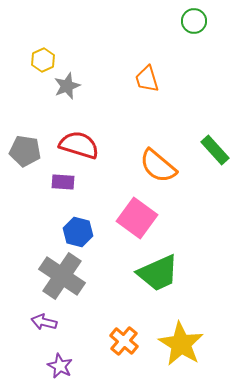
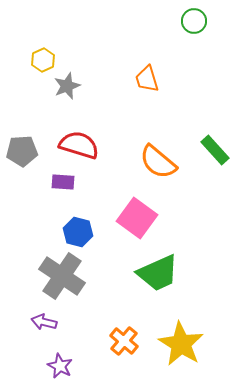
gray pentagon: moved 3 px left; rotated 12 degrees counterclockwise
orange semicircle: moved 4 px up
